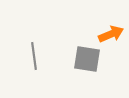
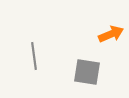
gray square: moved 13 px down
